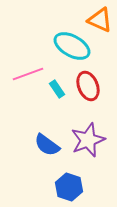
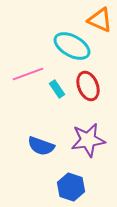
purple star: rotated 12 degrees clockwise
blue semicircle: moved 6 px left, 1 px down; rotated 16 degrees counterclockwise
blue hexagon: moved 2 px right
